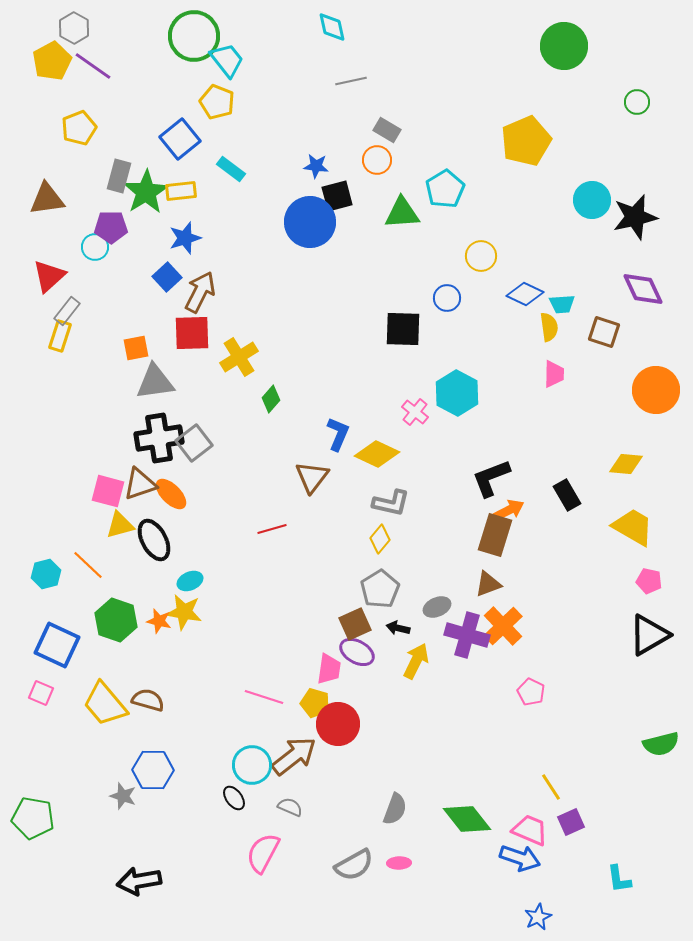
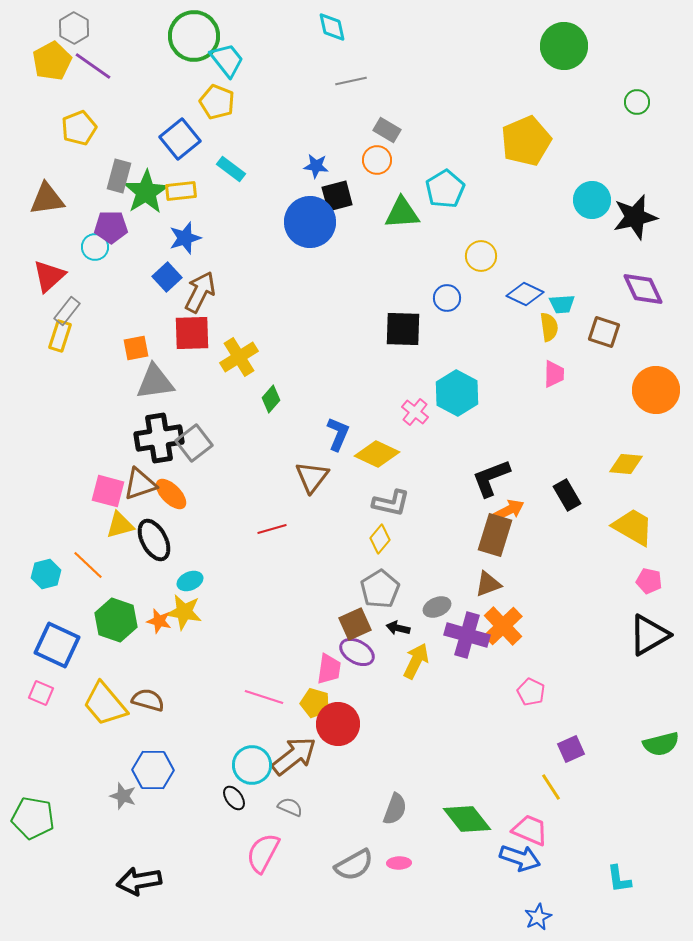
purple square at (571, 822): moved 73 px up
